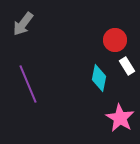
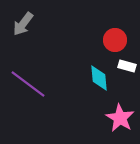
white rectangle: rotated 42 degrees counterclockwise
cyan diamond: rotated 16 degrees counterclockwise
purple line: rotated 30 degrees counterclockwise
